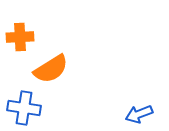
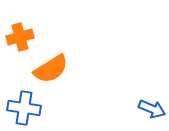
orange cross: rotated 12 degrees counterclockwise
blue arrow: moved 13 px right, 5 px up; rotated 136 degrees counterclockwise
